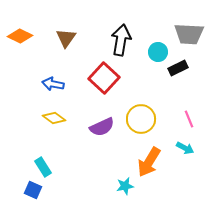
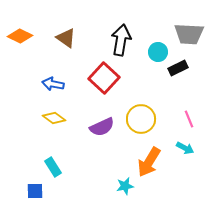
brown triangle: rotated 30 degrees counterclockwise
cyan rectangle: moved 10 px right
blue square: moved 2 px right, 1 px down; rotated 24 degrees counterclockwise
